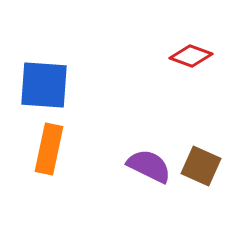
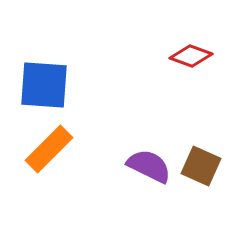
orange rectangle: rotated 33 degrees clockwise
